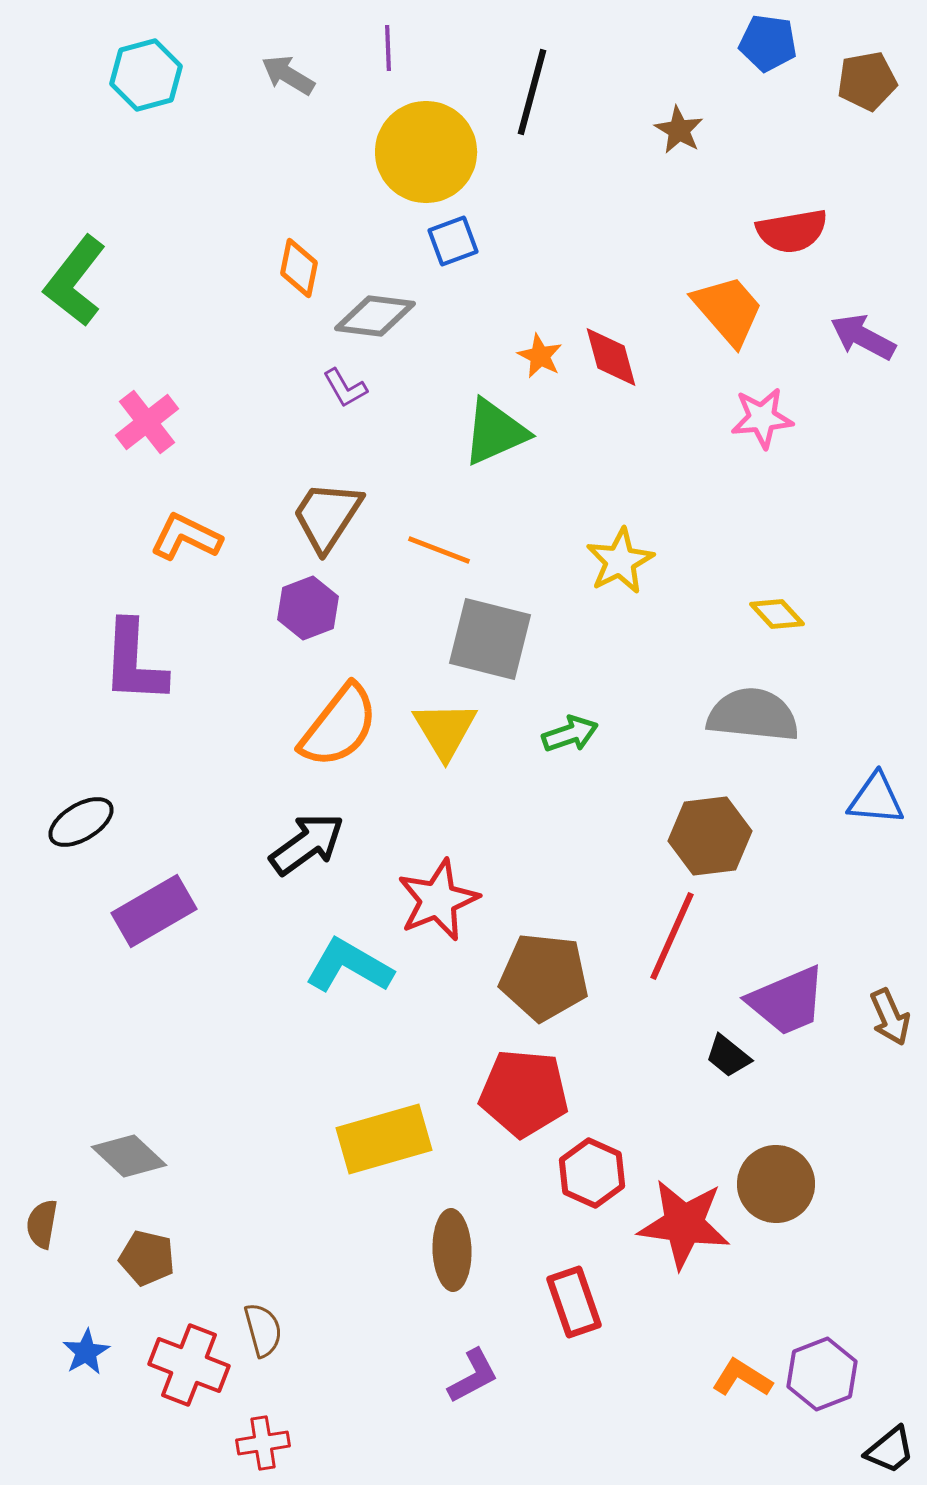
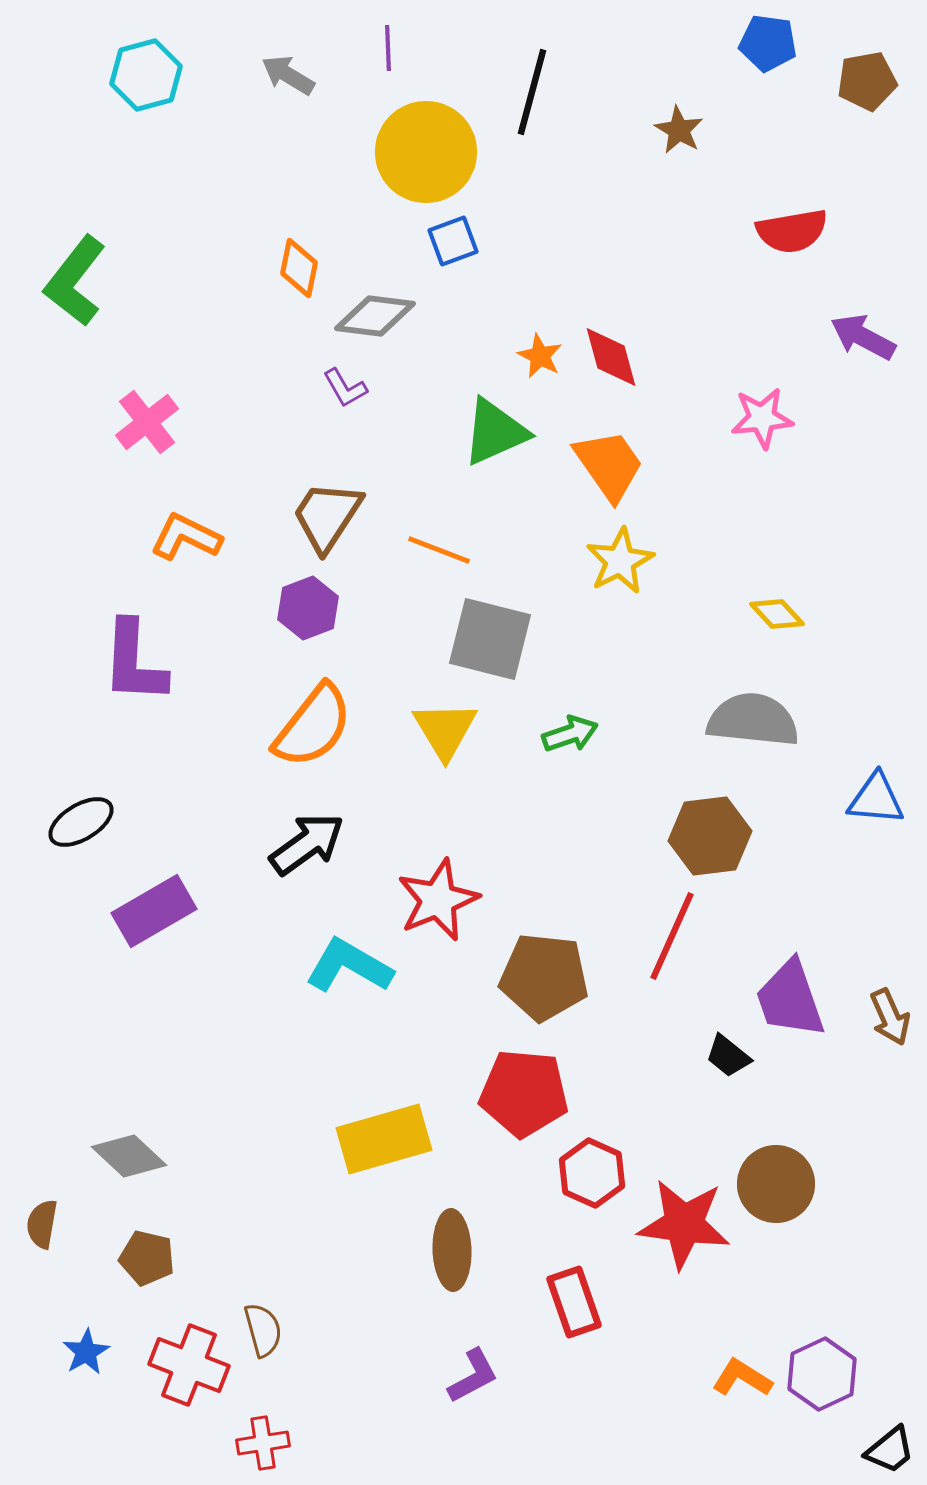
orange trapezoid at (728, 310): moved 119 px left, 155 px down; rotated 6 degrees clockwise
gray semicircle at (753, 715): moved 5 px down
orange semicircle at (339, 726): moved 26 px left
purple trapezoid at (787, 1001): moved 3 px right, 2 px up; rotated 94 degrees clockwise
purple hexagon at (822, 1374): rotated 4 degrees counterclockwise
